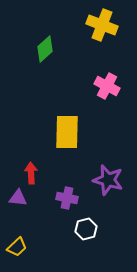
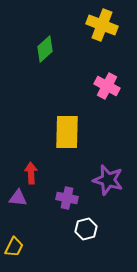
yellow trapezoid: moved 3 px left; rotated 20 degrees counterclockwise
